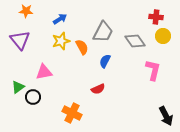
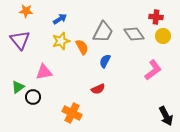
gray diamond: moved 1 px left, 7 px up
pink L-shape: rotated 40 degrees clockwise
